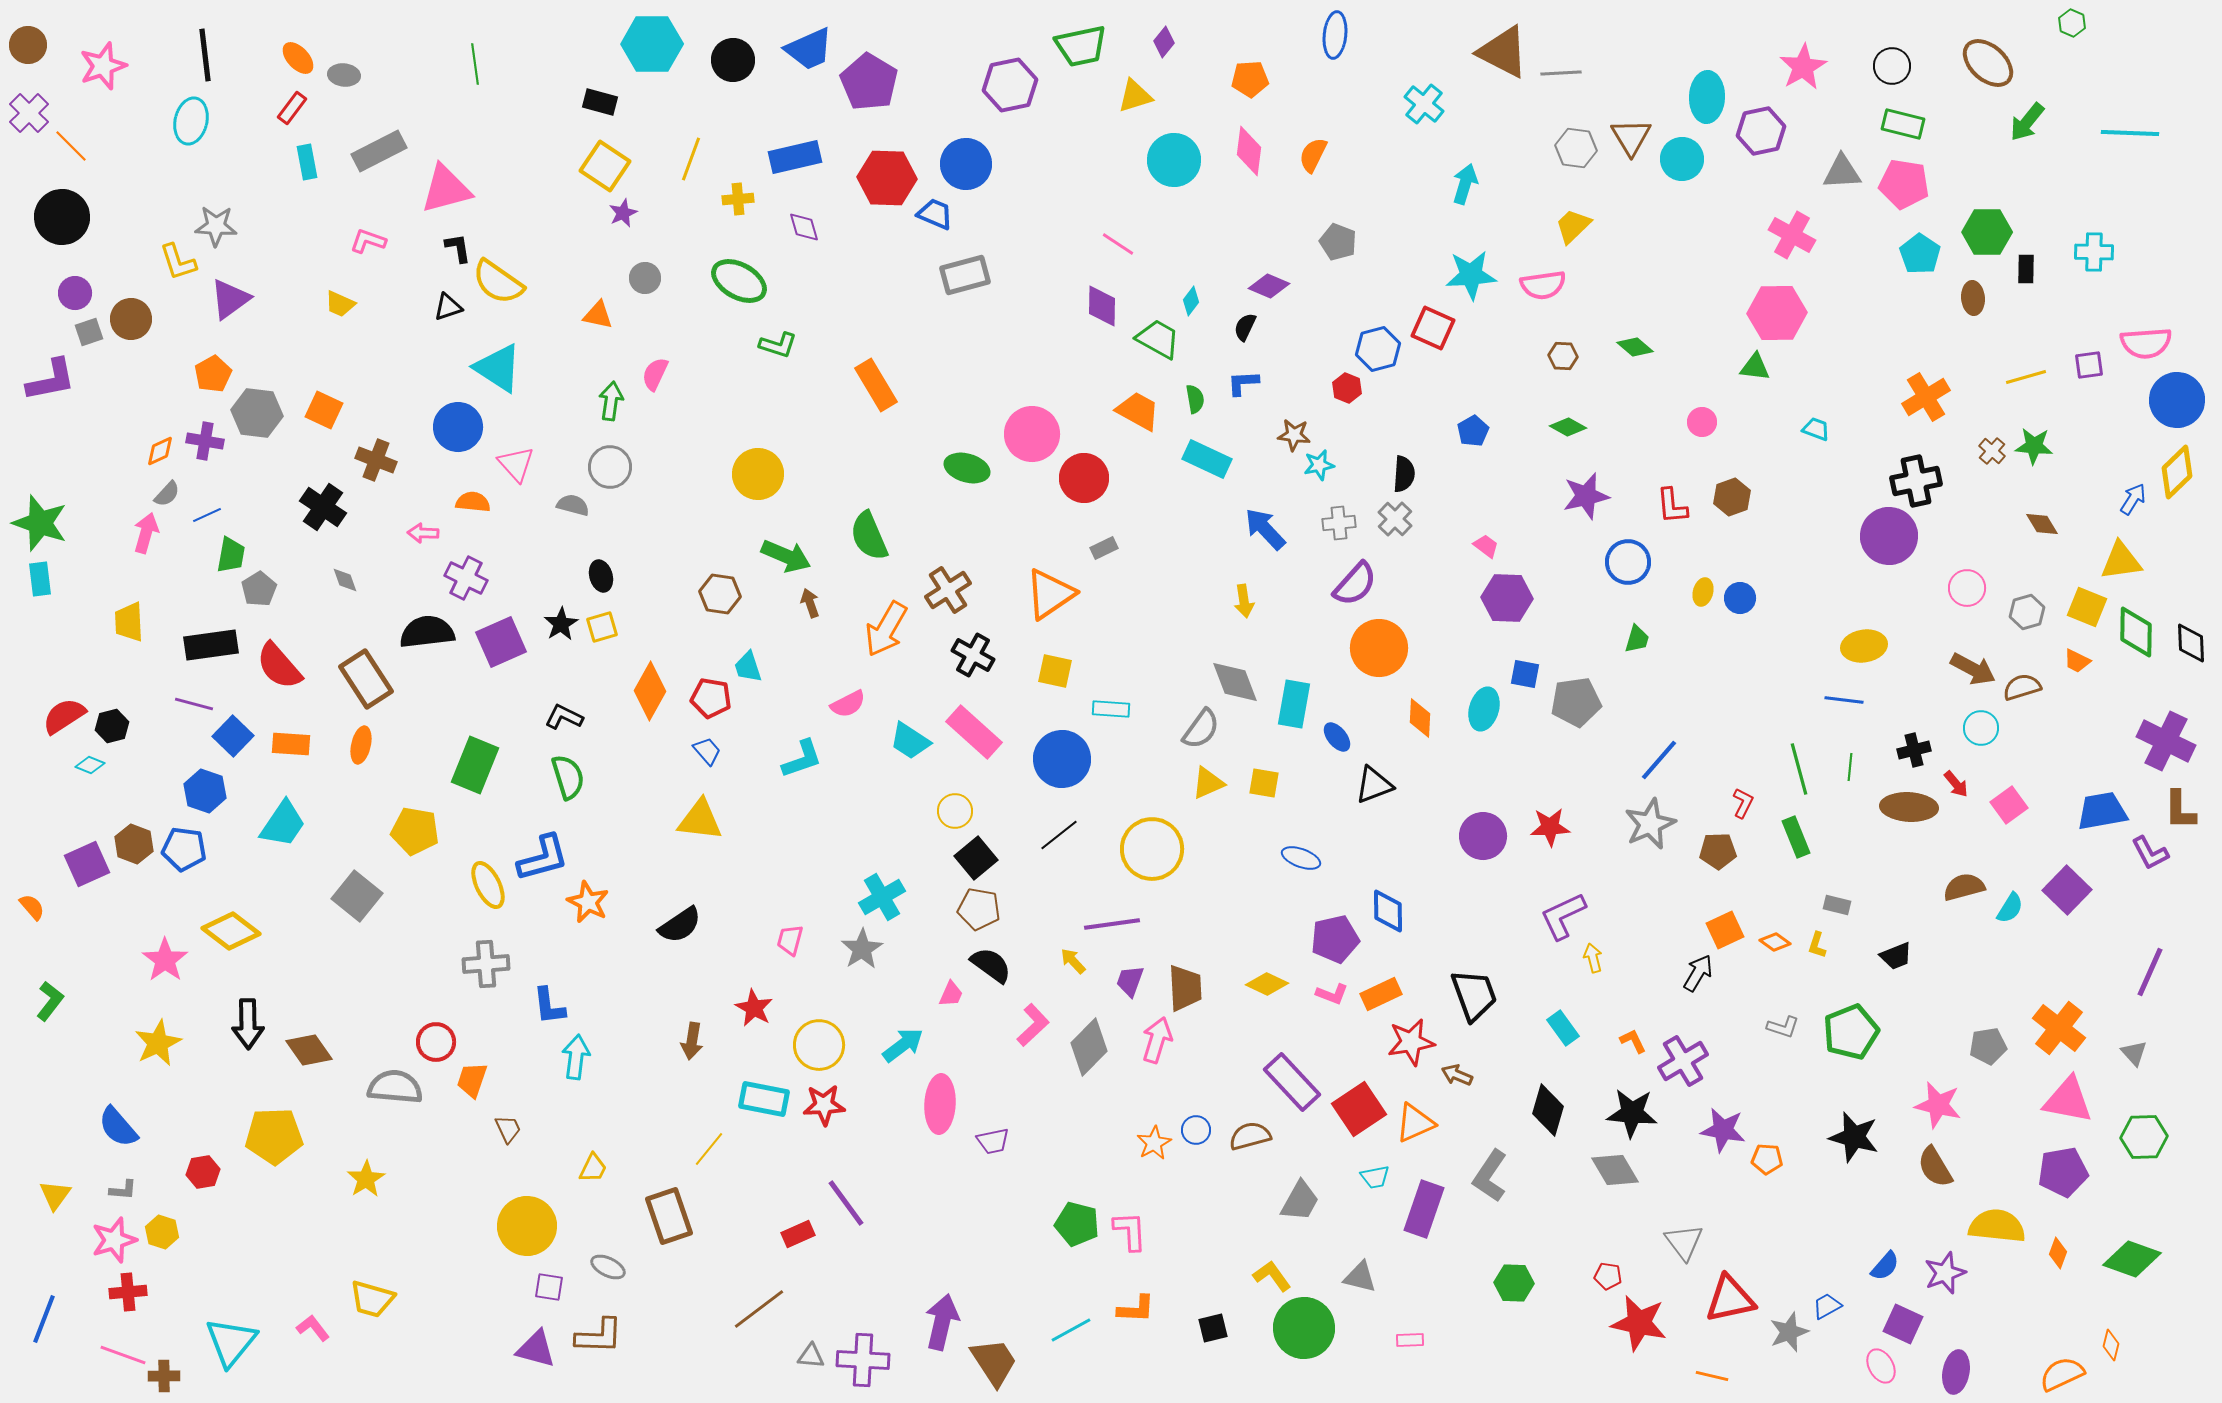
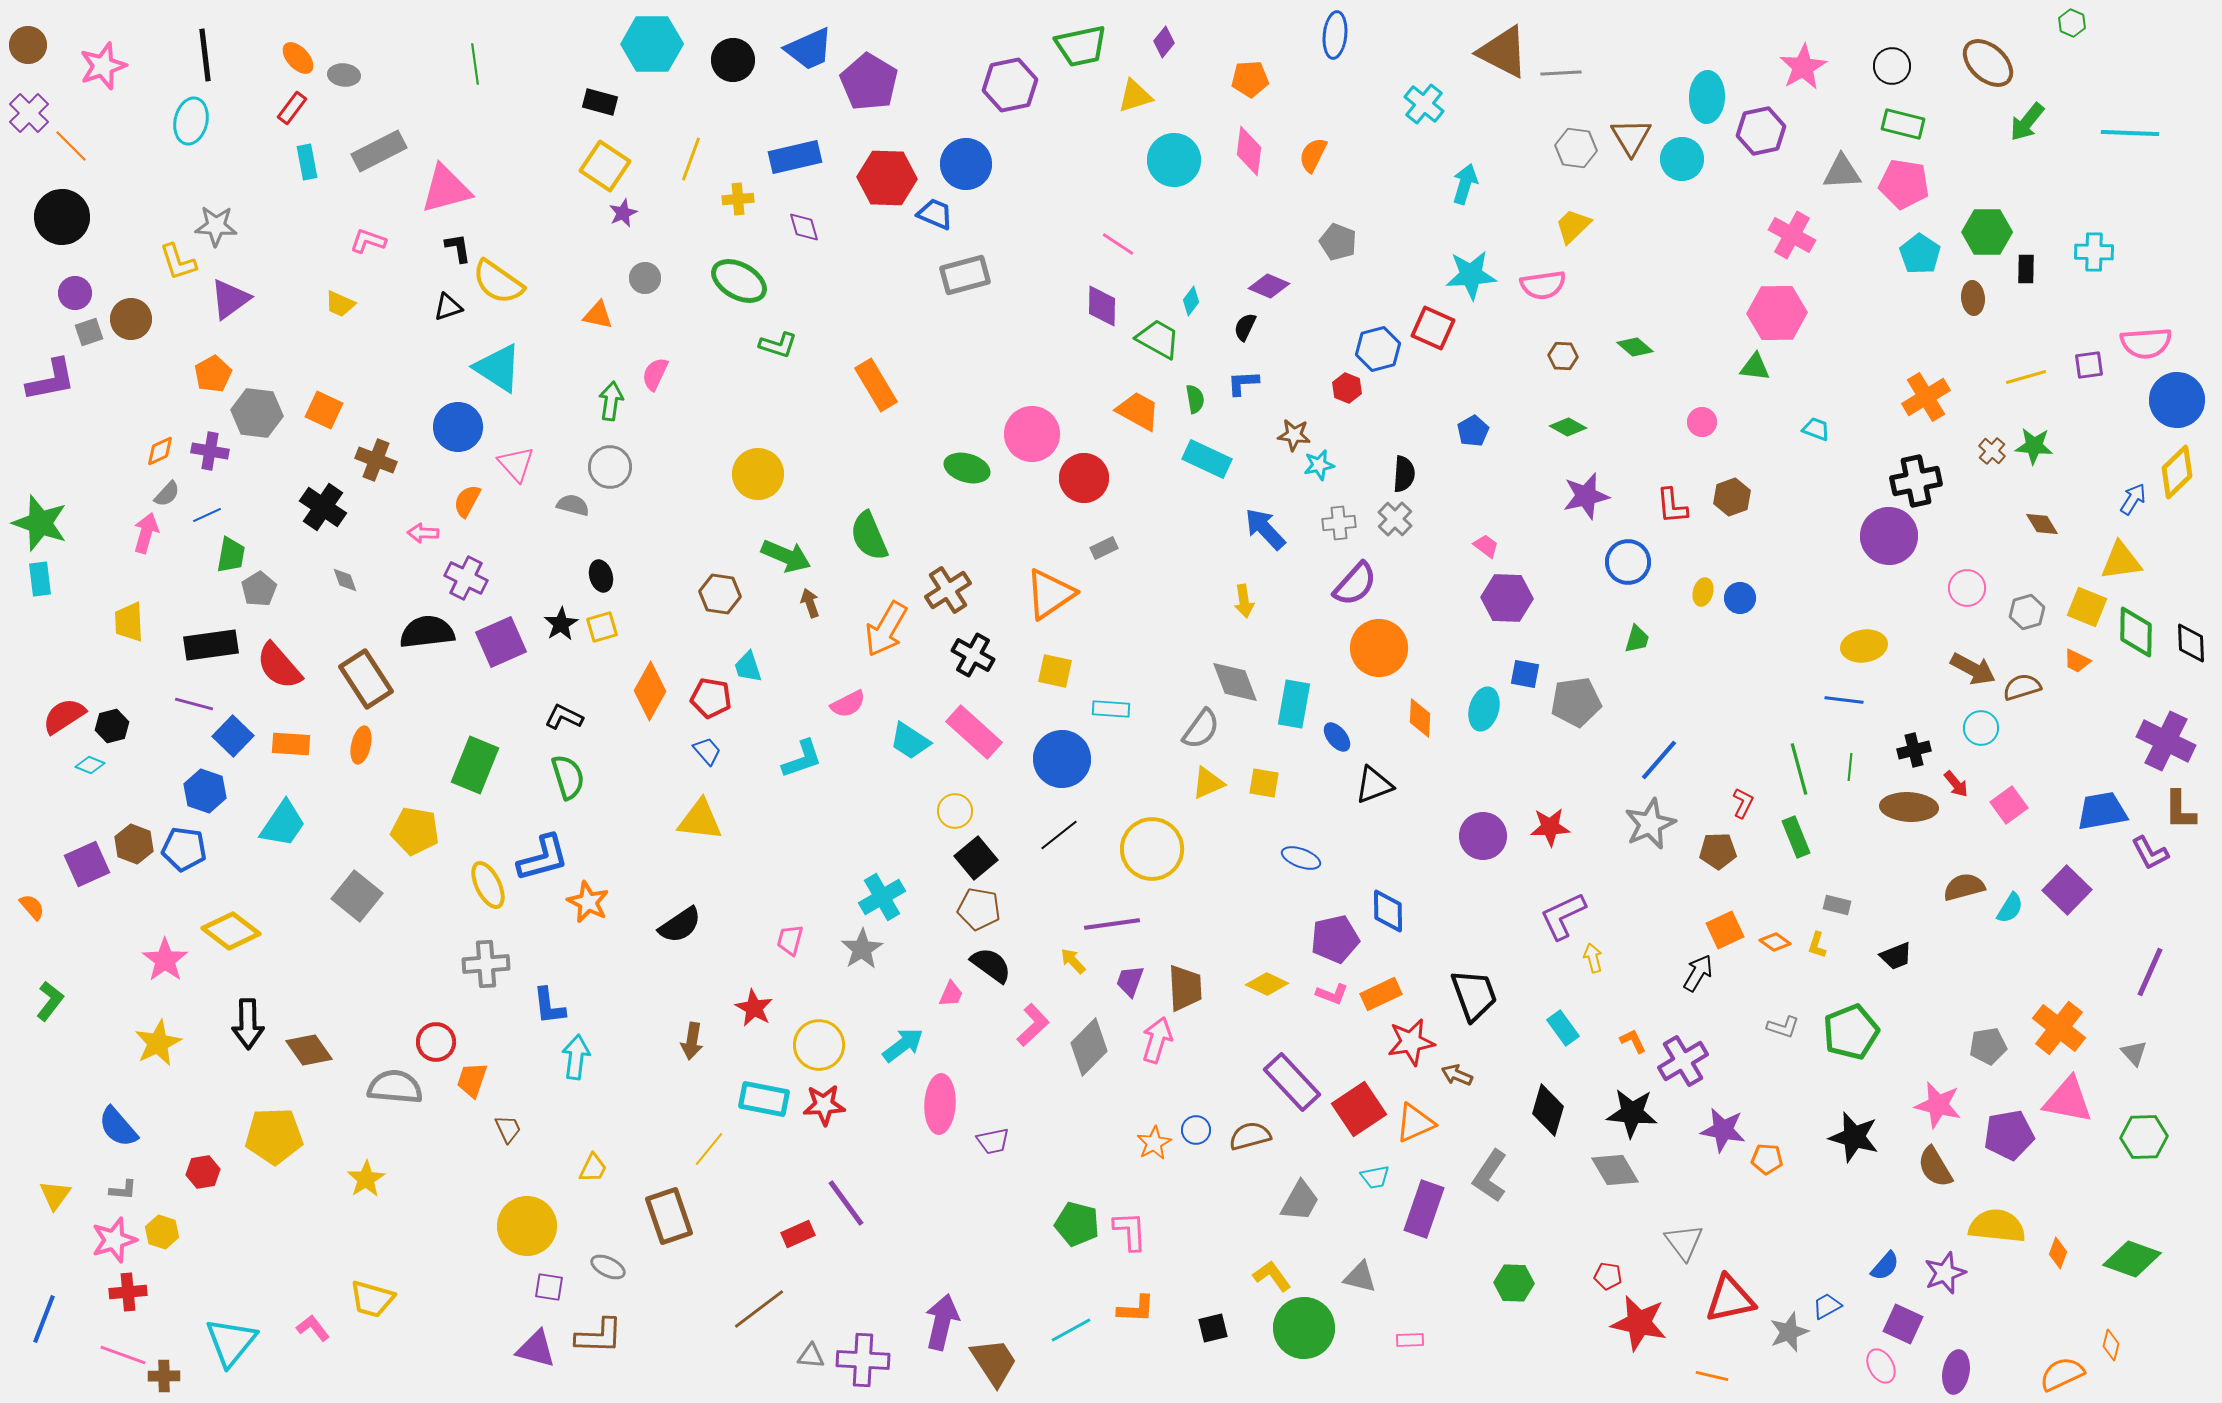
purple cross at (205, 441): moved 5 px right, 10 px down
orange semicircle at (473, 502): moved 6 px left, 1 px up; rotated 68 degrees counterclockwise
purple pentagon at (2063, 1172): moved 54 px left, 37 px up
